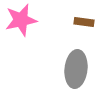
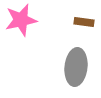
gray ellipse: moved 2 px up
